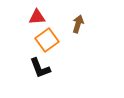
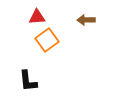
brown arrow: moved 8 px right, 4 px up; rotated 108 degrees counterclockwise
black L-shape: moved 12 px left, 13 px down; rotated 15 degrees clockwise
